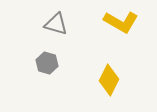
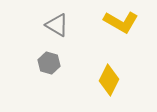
gray triangle: moved 1 px right, 1 px down; rotated 15 degrees clockwise
gray hexagon: moved 2 px right
